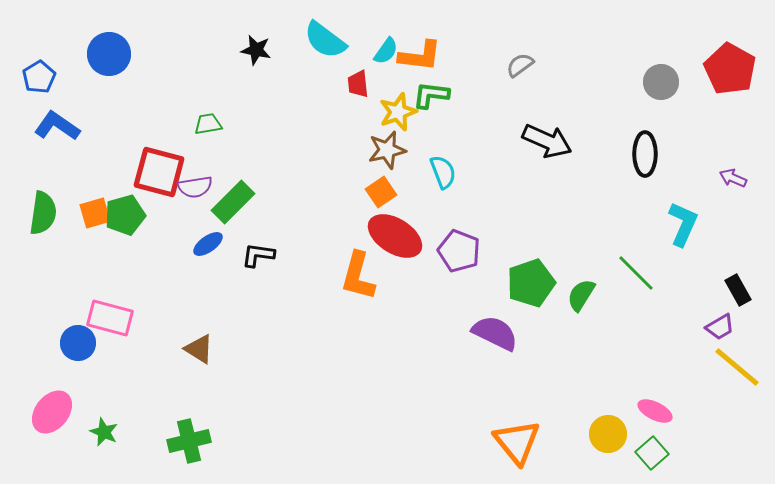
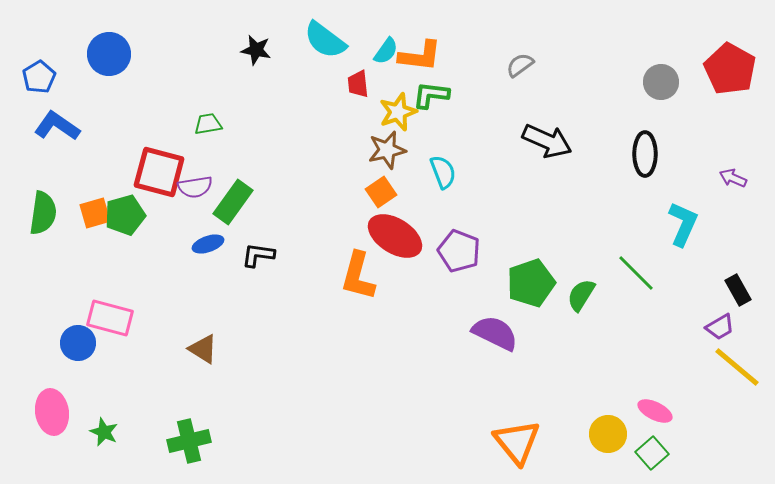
green rectangle at (233, 202): rotated 9 degrees counterclockwise
blue ellipse at (208, 244): rotated 16 degrees clockwise
brown triangle at (199, 349): moved 4 px right
pink ellipse at (52, 412): rotated 48 degrees counterclockwise
